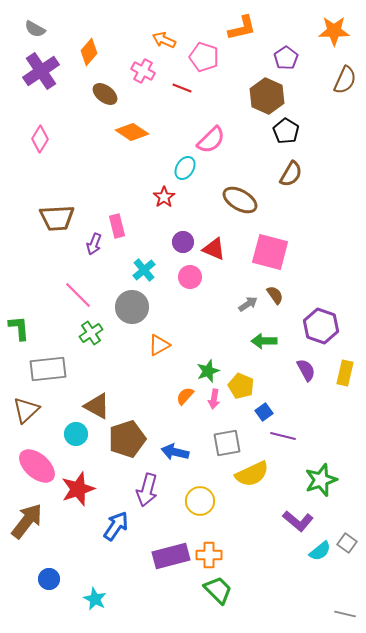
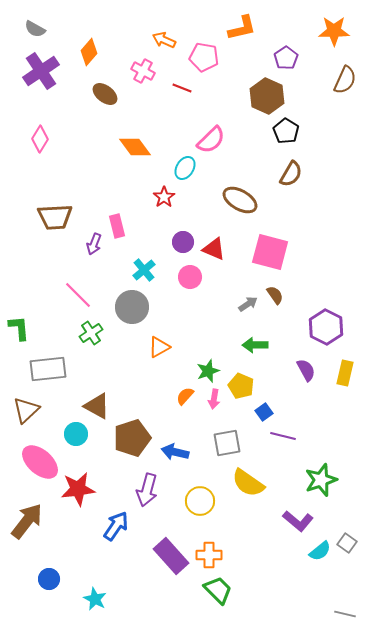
pink pentagon at (204, 57): rotated 8 degrees counterclockwise
orange diamond at (132, 132): moved 3 px right, 15 px down; rotated 20 degrees clockwise
brown trapezoid at (57, 218): moved 2 px left, 1 px up
purple hexagon at (321, 326): moved 5 px right, 1 px down; rotated 8 degrees clockwise
green arrow at (264, 341): moved 9 px left, 4 px down
orange triangle at (159, 345): moved 2 px down
brown pentagon at (127, 439): moved 5 px right, 1 px up
pink ellipse at (37, 466): moved 3 px right, 4 px up
yellow semicircle at (252, 474): moved 4 px left, 9 px down; rotated 60 degrees clockwise
red star at (78, 489): rotated 12 degrees clockwise
purple rectangle at (171, 556): rotated 63 degrees clockwise
